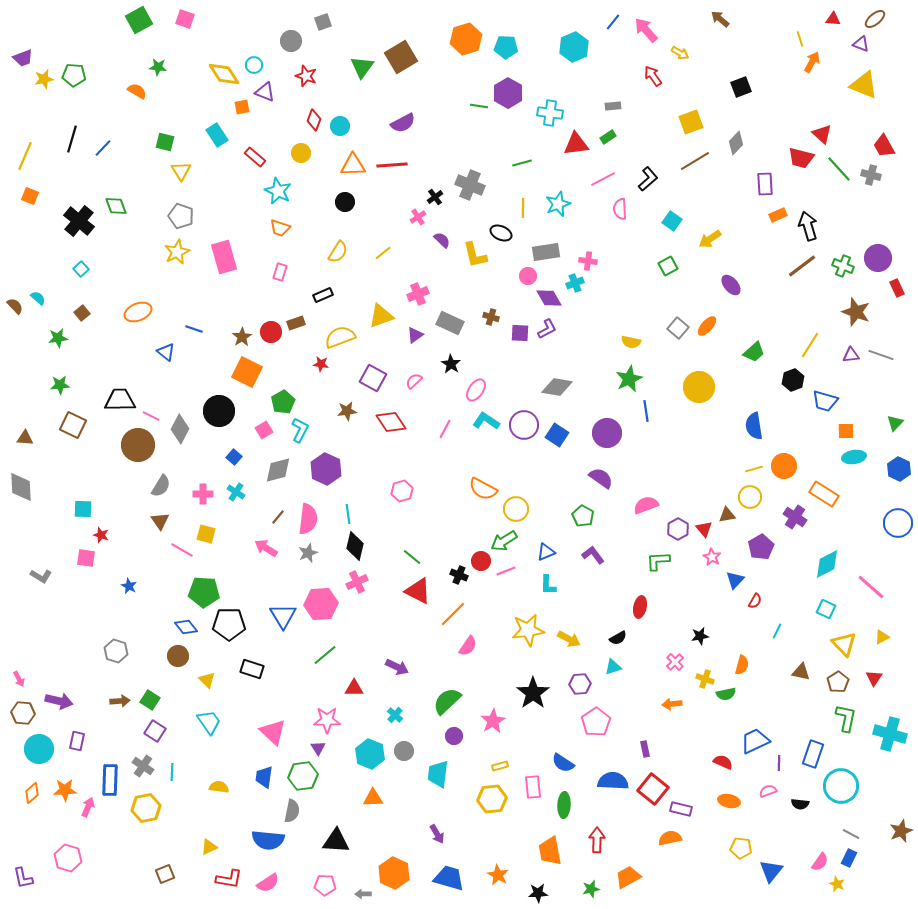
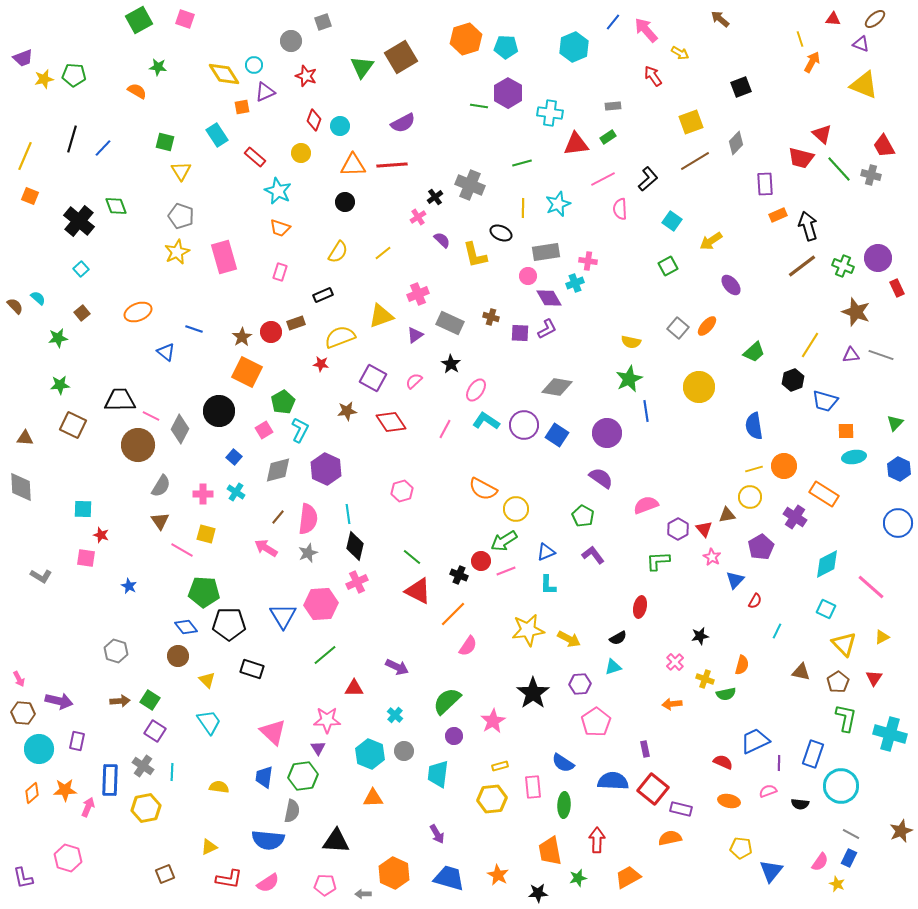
purple triangle at (265, 92): rotated 45 degrees counterclockwise
yellow arrow at (710, 239): moved 1 px right, 2 px down
green star at (591, 889): moved 13 px left, 11 px up
